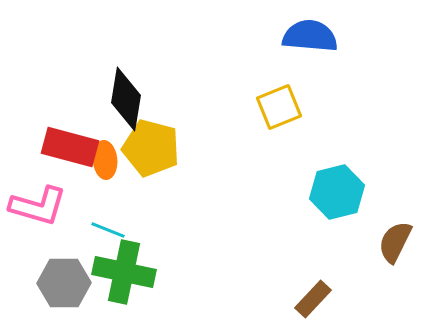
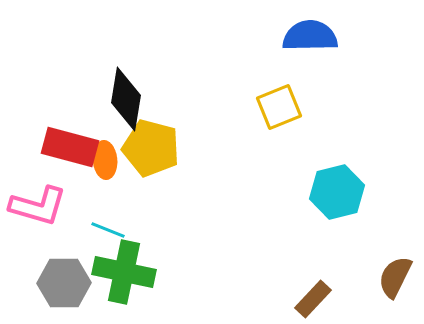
blue semicircle: rotated 6 degrees counterclockwise
brown semicircle: moved 35 px down
